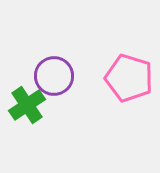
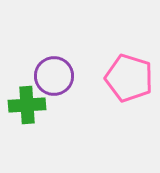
green cross: rotated 30 degrees clockwise
